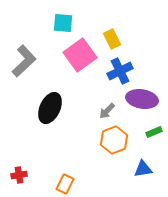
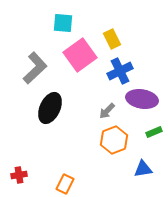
gray L-shape: moved 11 px right, 7 px down
